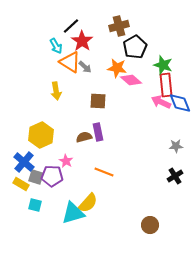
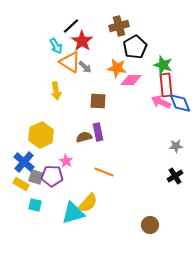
pink diamond: rotated 40 degrees counterclockwise
